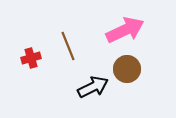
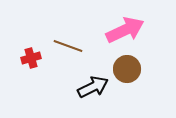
brown line: rotated 48 degrees counterclockwise
